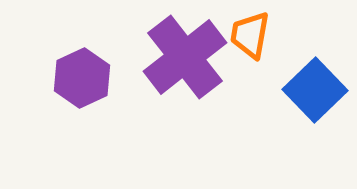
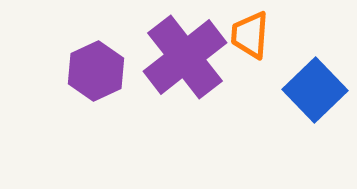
orange trapezoid: rotated 6 degrees counterclockwise
purple hexagon: moved 14 px right, 7 px up
